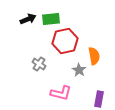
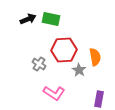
green rectangle: rotated 18 degrees clockwise
red hexagon: moved 1 px left, 9 px down; rotated 10 degrees clockwise
orange semicircle: moved 1 px right, 1 px down
pink L-shape: moved 7 px left; rotated 20 degrees clockwise
